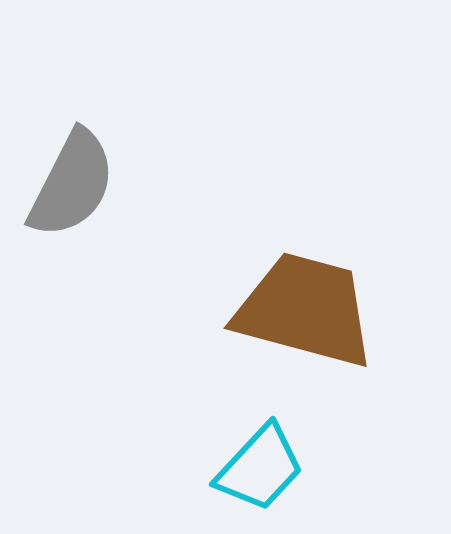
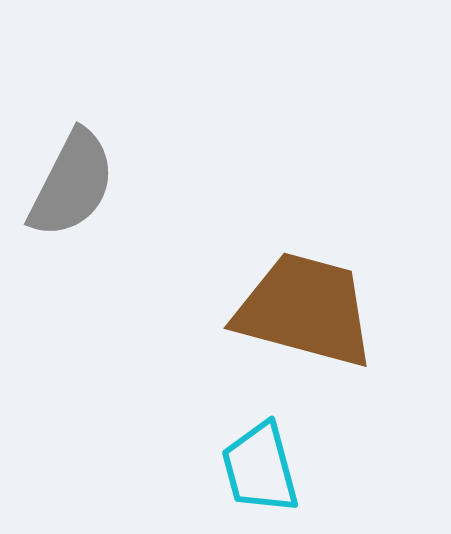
cyan trapezoid: rotated 122 degrees clockwise
